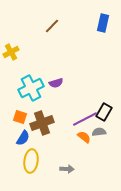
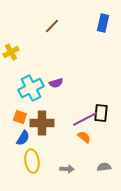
black rectangle: moved 3 px left, 1 px down; rotated 24 degrees counterclockwise
brown cross: rotated 20 degrees clockwise
gray semicircle: moved 5 px right, 35 px down
yellow ellipse: moved 1 px right; rotated 15 degrees counterclockwise
